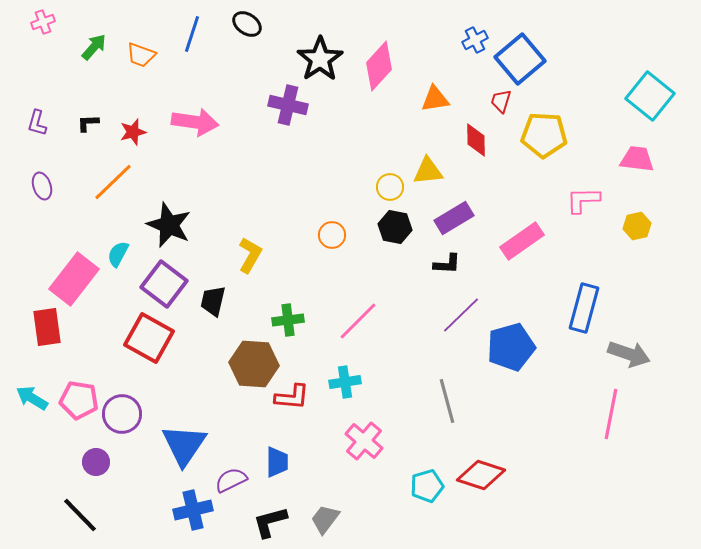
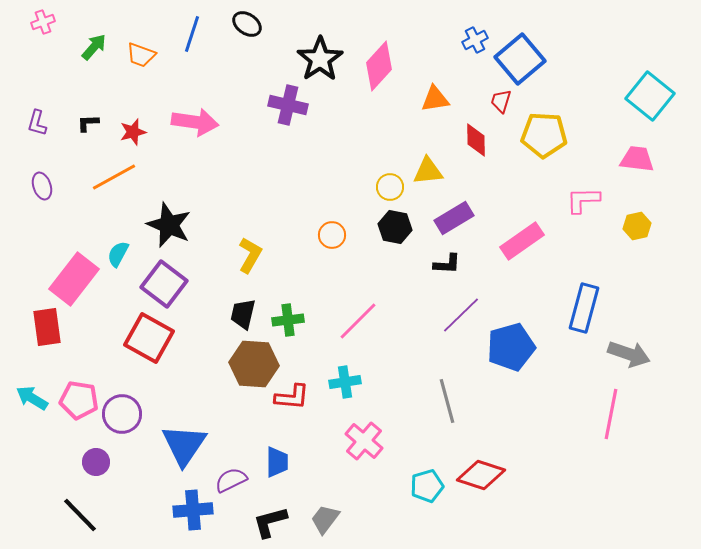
orange line at (113, 182): moved 1 px right, 5 px up; rotated 15 degrees clockwise
black trapezoid at (213, 301): moved 30 px right, 13 px down
blue cross at (193, 510): rotated 9 degrees clockwise
